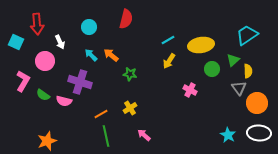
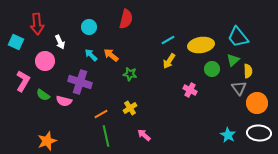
cyan trapezoid: moved 9 px left, 2 px down; rotated 95 degrees counterclockwise
